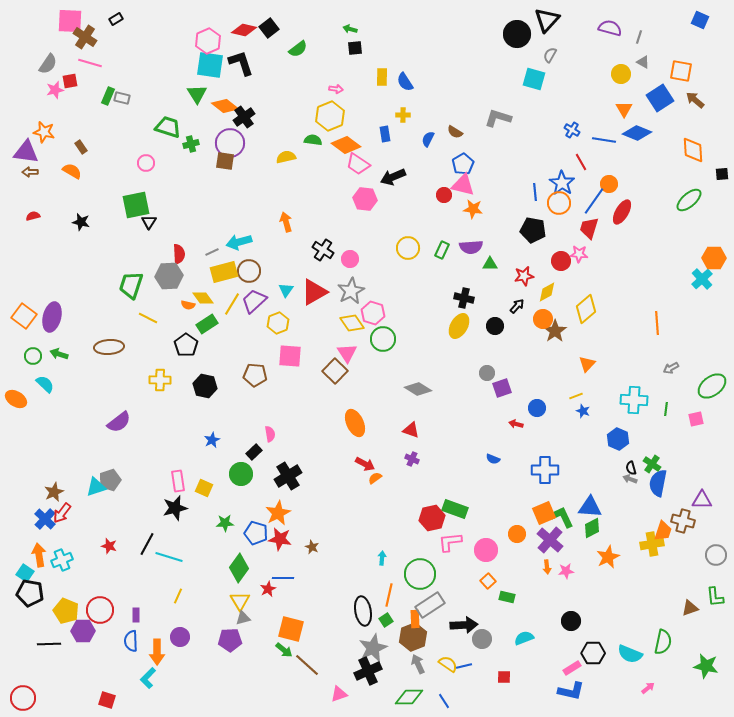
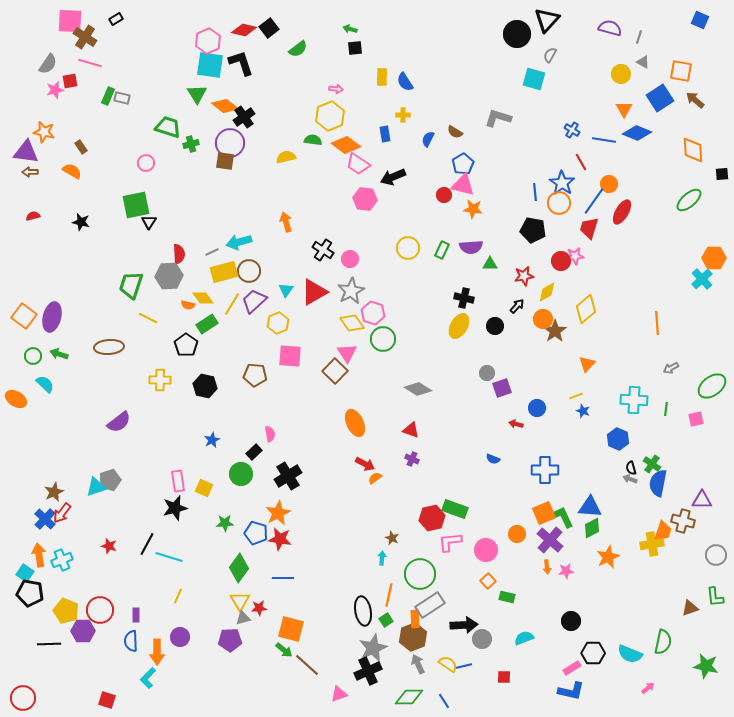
pink star at (579, 254): moved 4 px left, 2 px down; rotated 12 degrees counterclockwise
brown star at (312, 547): moved 80 px right, 9 px up
red star at (268, 589): moved 9 px left, 19 px down; rotated 21 degrees clockwise
